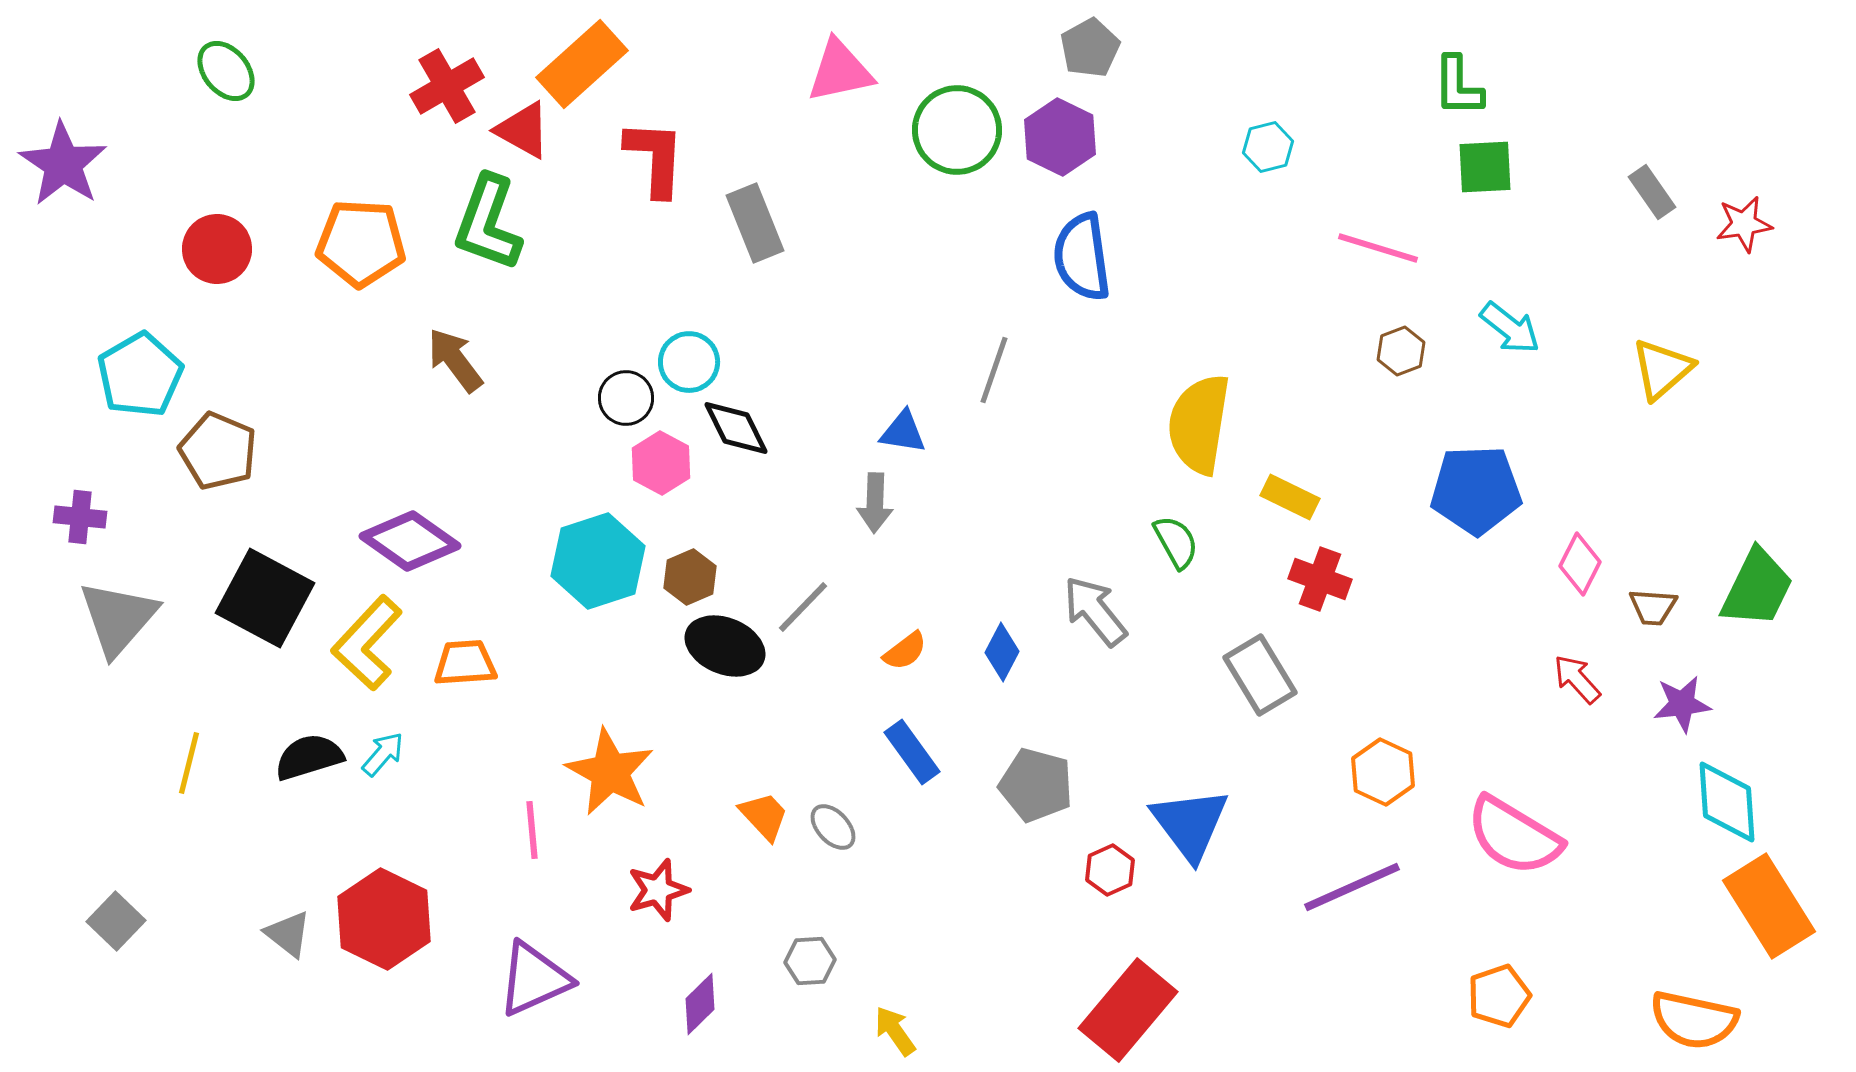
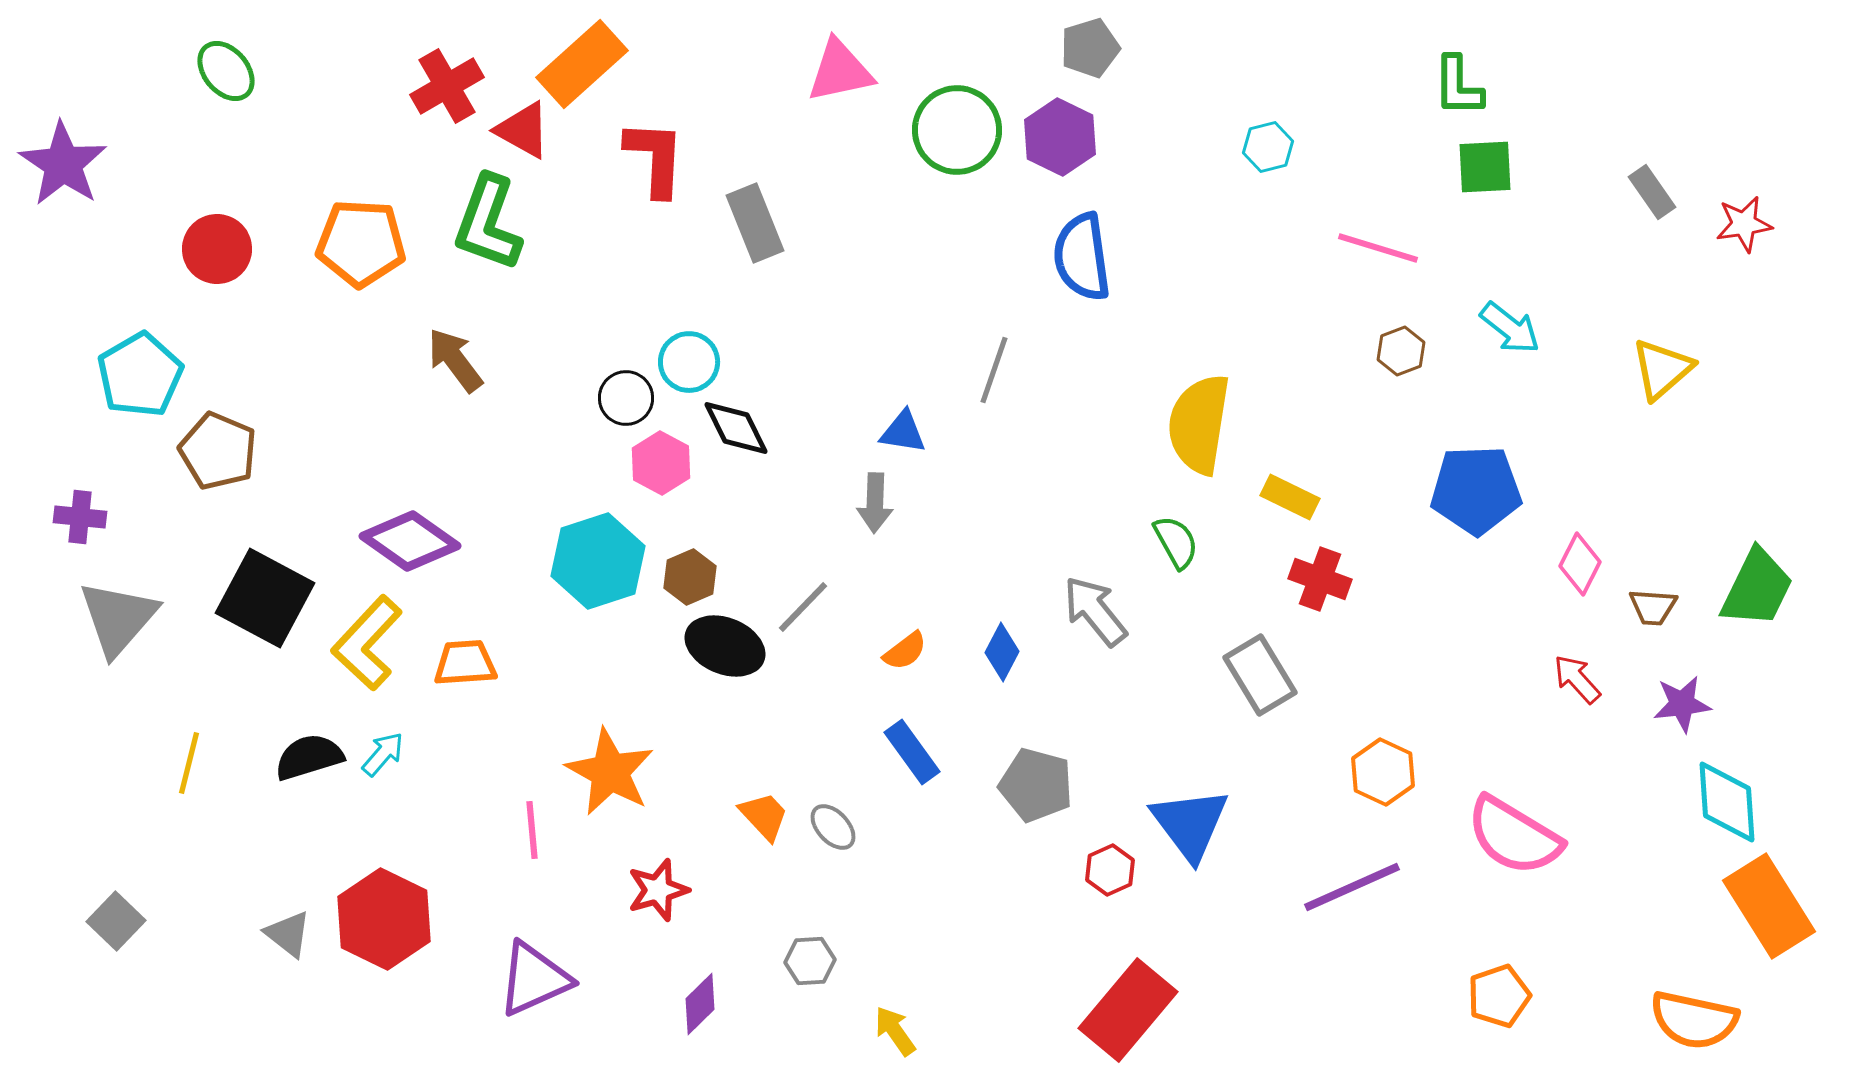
gray pentagon at (1090, 48): rotated 12 degrees clockwise
